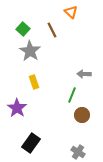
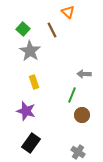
orange triangle: moved 3 px left
purple star: moved 9 px right, 3 px down; rotated 18 degrees counterclockwise
